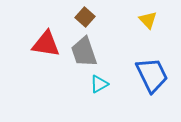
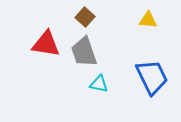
yellow triangle: rotated 42 degrees counterclockwise
blue trapezoid: moved 2 px down
cyan triangle: rotated 42 degrees clockwise
